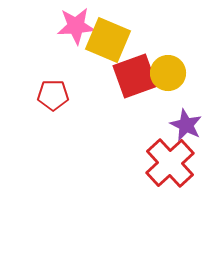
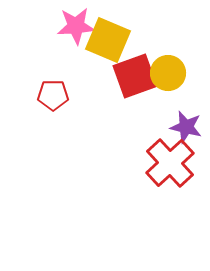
purple star: moved 2 px down; rotated 12 degrees counterclockwise
